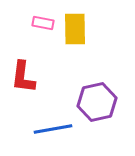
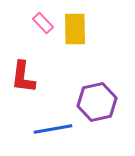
pink rectangle: rotated 35 degrees clockwise
